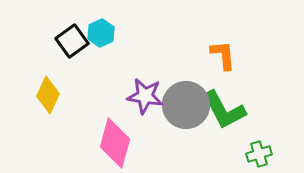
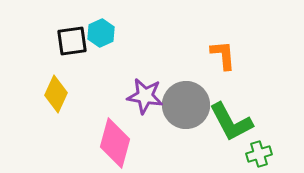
black square: rotated 28 degrees clockwise
yellow diamond: moved 8 px right, 1 px up
green L-shape: moved 7 px right, 12 px down
